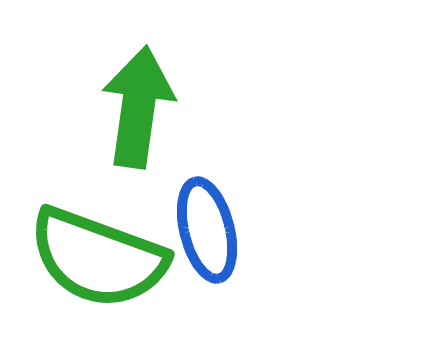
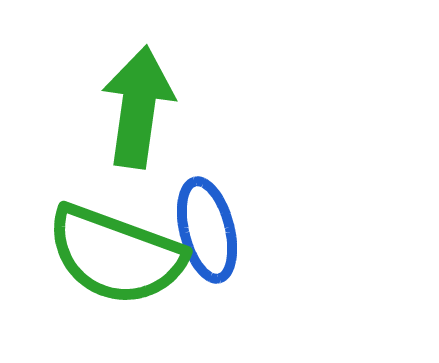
green semicircle: moved 18 px right, 3 px up
